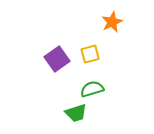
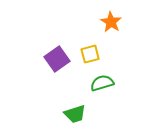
orange star: moved 1 px left; rotated 15 degrees counterclockwise
green semicircle: moved 10 px right, 6 px up
green trapezoid: moved 1 px left, 1 px down
